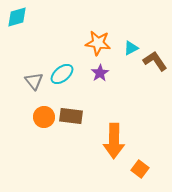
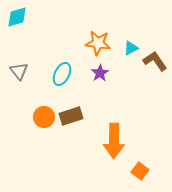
cyan ellipse: rotated 25 degrees counterclockwise
gray triangle: moved 15 px left, 10 px up
brown rectangle: rotated 25 degrees counterclockwise
orange square: moved 2 px down
